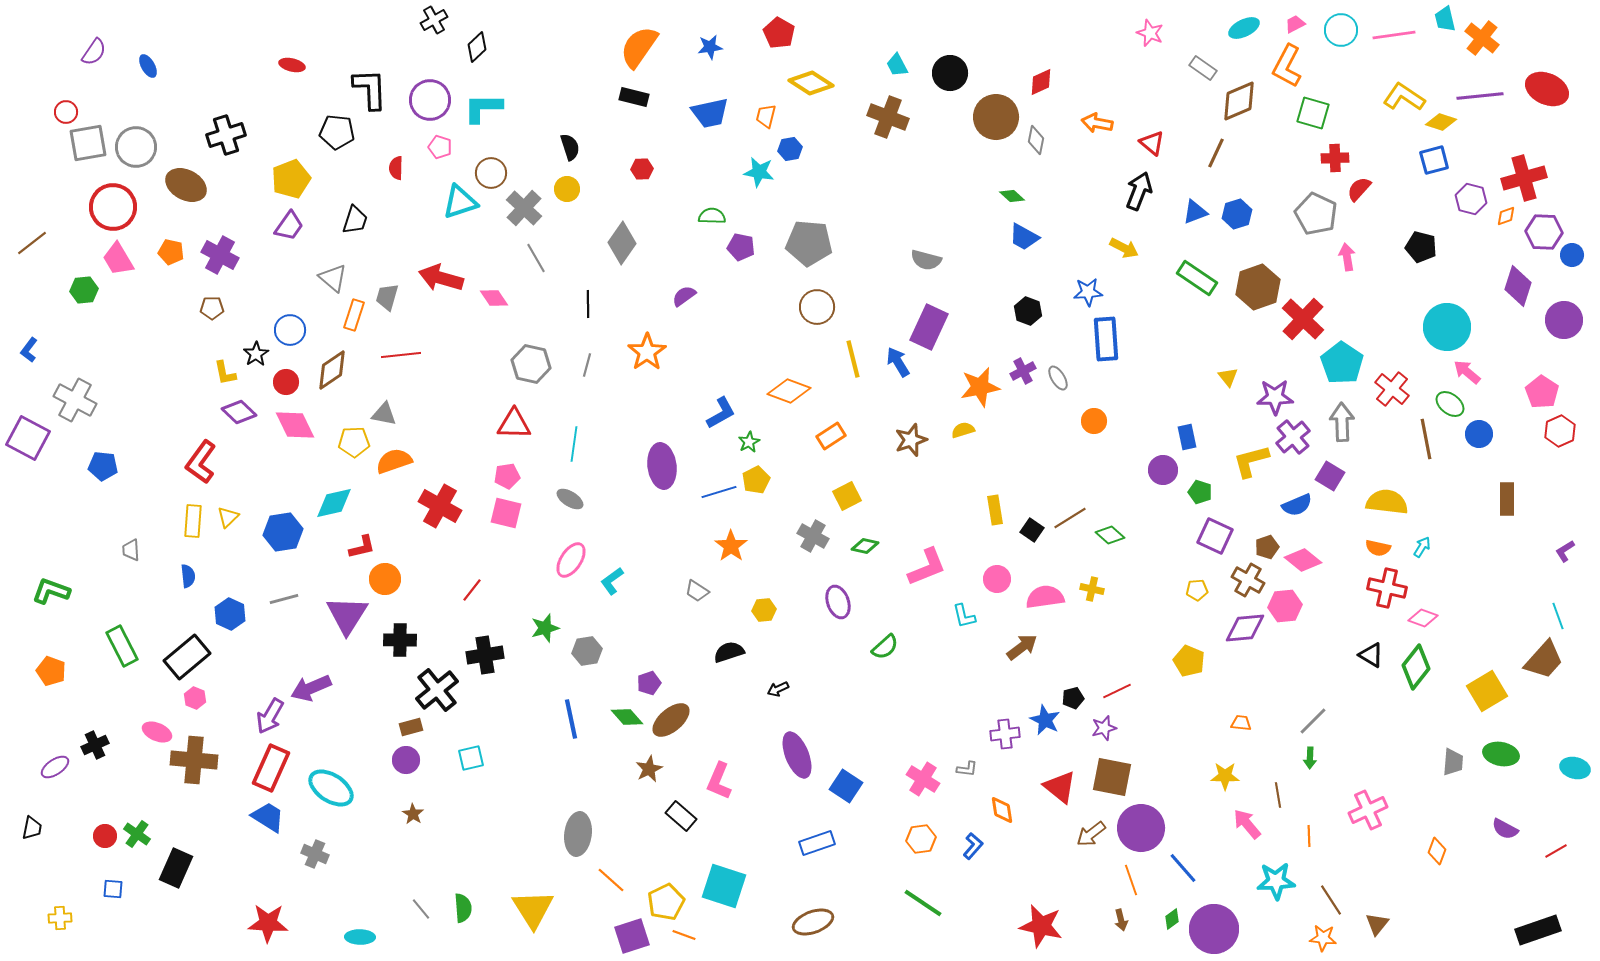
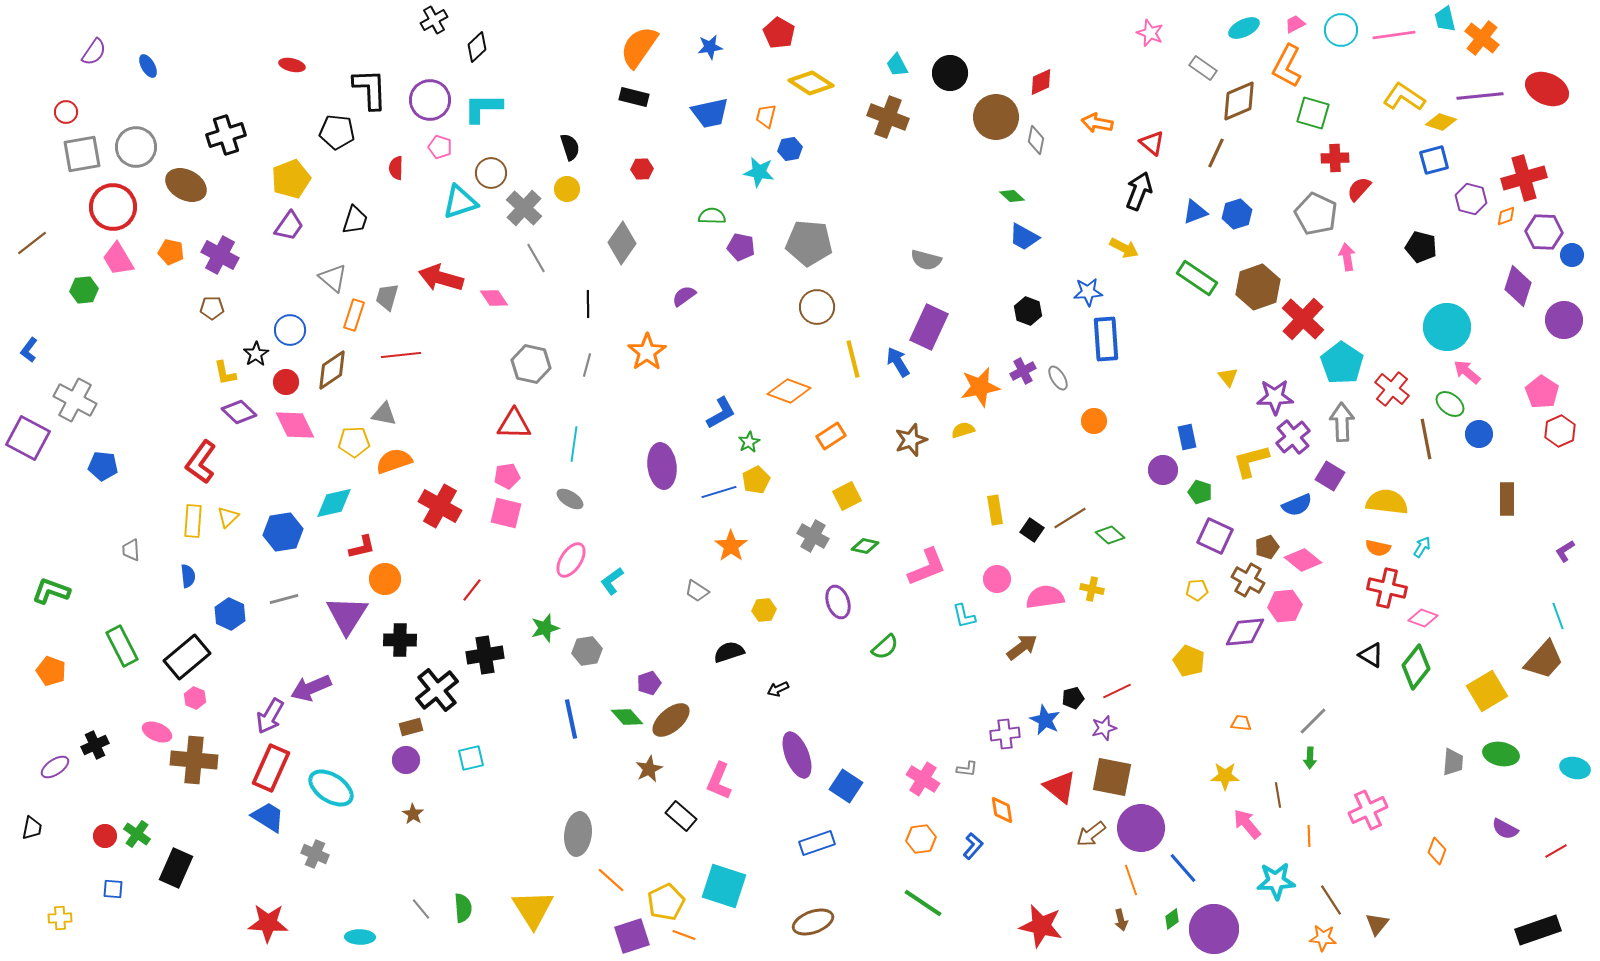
gray square at (88, 143): moved 6 px left, 11 px down
purple diamond at (1245, 628): moved 4 px down
